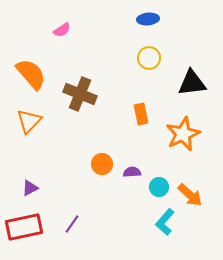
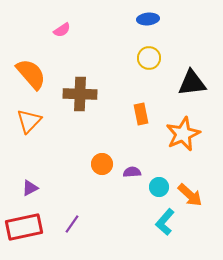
brown cross: rotated 20 degrees counterclockwise
